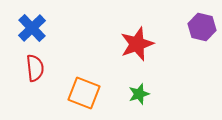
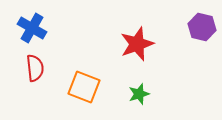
blue cross: rotated 16 degrees counterclockwise
orange square: moved 6 px up
